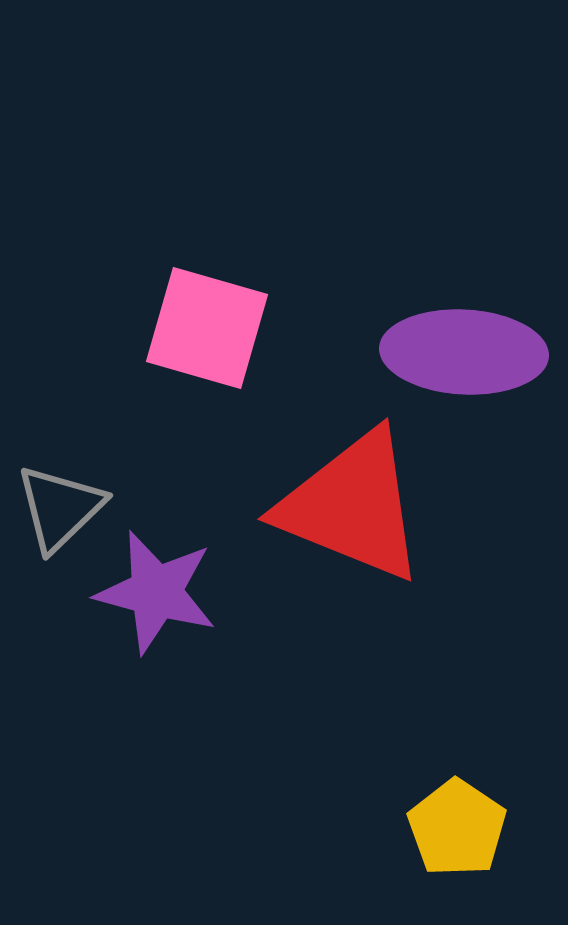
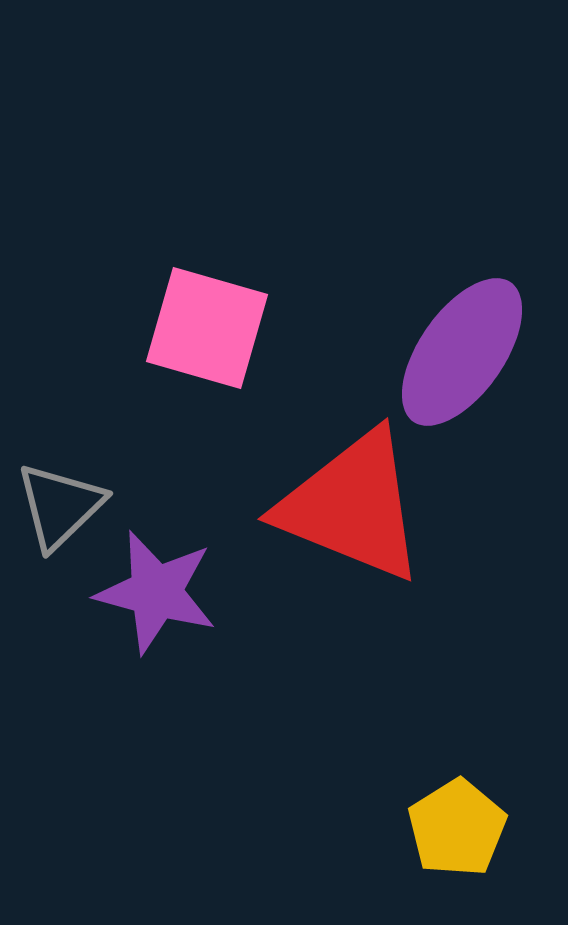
purple ellipse: moved 2 px left; rotated 58 degrees counterclockwise
gray triangle: moved 2 px up
yellow pentagon: rotated 6 degrees clockwise
